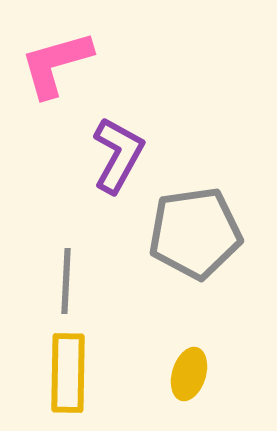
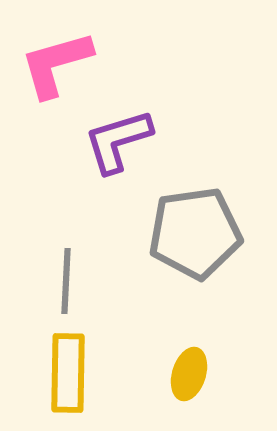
purple L-shape: moved 14 px up; rotated 136 degrees counterclockwise
